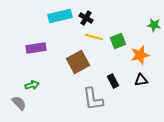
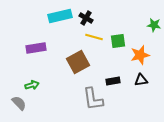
green square: rotated 14 degrees clockwise
black rectangle: rotated 72 degrees counterclockwise
